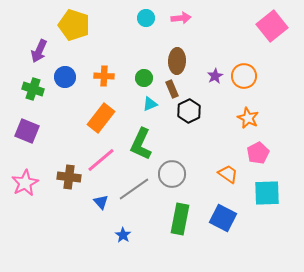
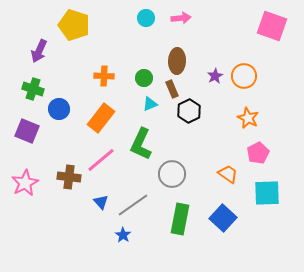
pink square: rotated 32 degrees counterclockwise
blue circle: moved 6 px left, 32 px down
gray line: moved 1 px left, 16 px down
blue square: rotated 16 degrees clockwise
